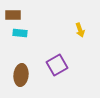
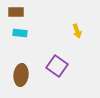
brown rectangle: moved 3 px right, 3 px up
yellow arrow: moved 3 px left, 1 px down
purple square: moved 1 px down; rotated 25 degrees counterclockwise
